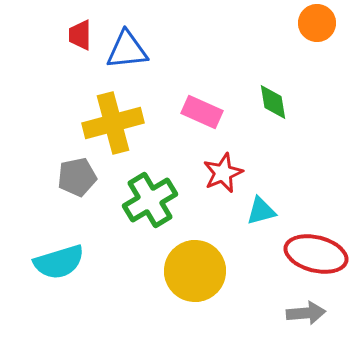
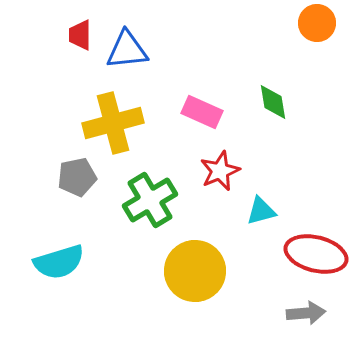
red star: moved 3 px left, 2 px up
